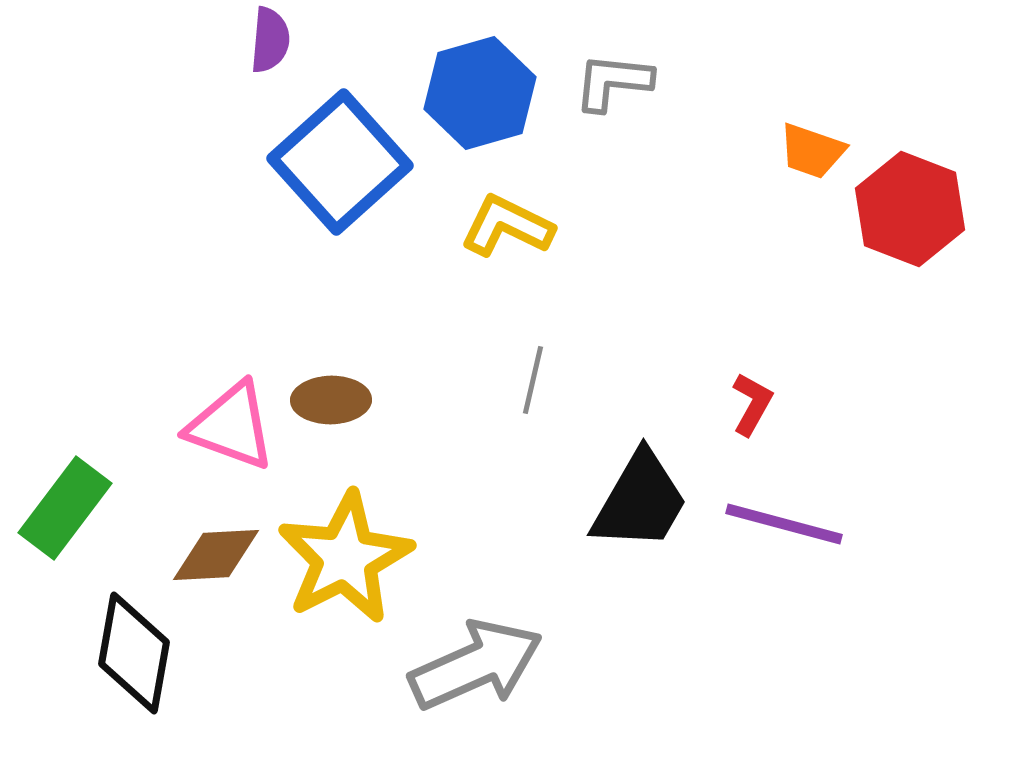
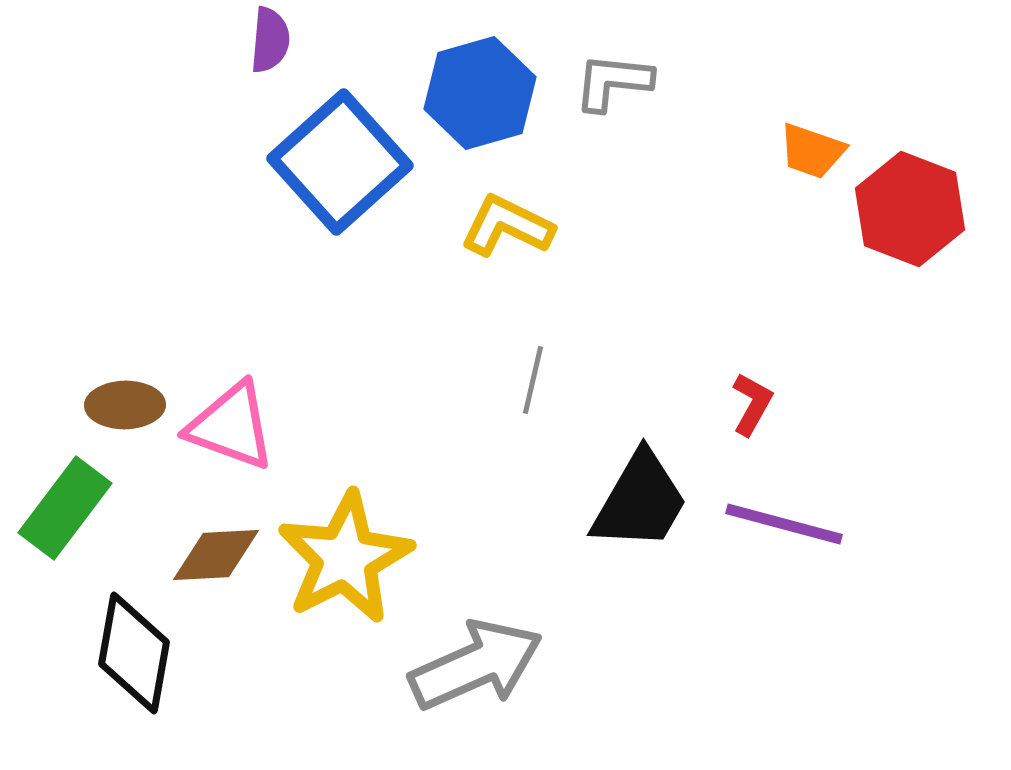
brown ellipse: moved 206 px left, 5 px down
